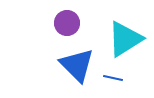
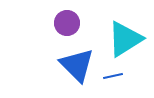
blue line: moved 2 px up; rotated 24 degrees counterclockwise
